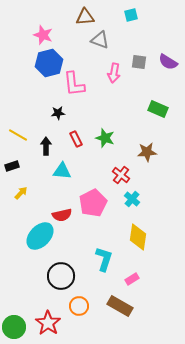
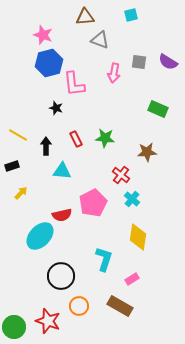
black star: moved 2 px left, 5 px up; rotated 24 degrees clockwise
green star: rotated 12 degrees counterclockwise
red star: moved 2 px up; rotated 15 degrees counterclockwise
